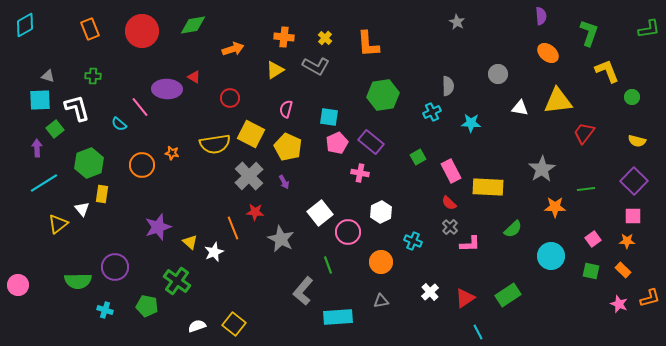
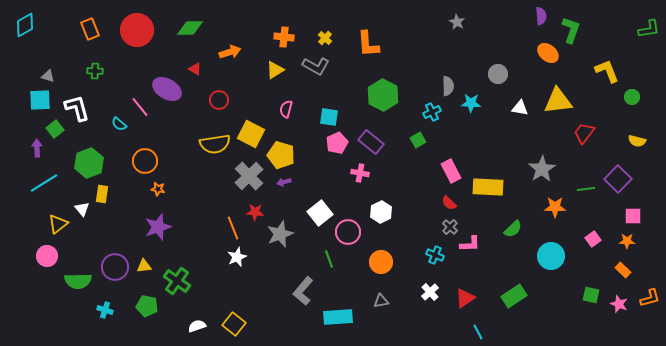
green diamond at (193, 25): moved 3 px left, 3 px down; rotated 8 degrees clockwise
red circle at (142, 31): moved 5 px left, 1 px up
green L-shape at (589, 33): moved 18 px left, 3 px up
orange arrow at (233, 49): moved 3 px left, 3 px down
green cross at (93, 76): moved 2 px right, 5 px up
red triangle at (194, 77): moved 1 px right, 8 px up
purple ellipse at (167, 89): rotated 28 degrees clockwise
green hexagon at (383, 95): rotated 24 degrees counterclockwise
red circle at (230, 98): moved 11 px left, 2 px down
cyan star at (471, 123): moved 20 px up
yellow pentagon at (288, 147): moved 7 px left, 8 px down; rotated 8 degrees counterclockwise
orange star at (172, 153): moved 14 px left, 36 px down
green square at (418, 157): moved 17 px up
orange circle at (142, 165): moved 3 px right, 4 px up
purple square at (634, 181): moved 16 px left, 2 px up
purple arrow at (284, 182): rotated 104 degrees clockwise
gray star at (281, 239): moved 1 px left, 5 px up; rotated 24 degrees clockwise
cyan cross at (413, 241): moved 22 px right, 14 px down
yellow triangle at (190, 242): moved 46 px left, 24 px down; rotated 49 degrees counterclockwise
white star at (214, 252): moved 23 px right, 5 px down
green line at (328, 265): moved 1 px right, 6 px up
green square at (591, 271): moved 24 px down
pink circle at (18, 285): moved 29 px right, 29 px up
green rectangle at (508, 295): moved 6 px right, 1 px down
